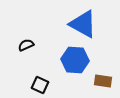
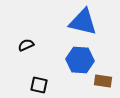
blue triangle: moved 2 px up; rotated 16 degrees counterclockwise
blue hexagon: moved 5 px right
black square: moved 1 px left; rotated 12 degrees counterclockwise
